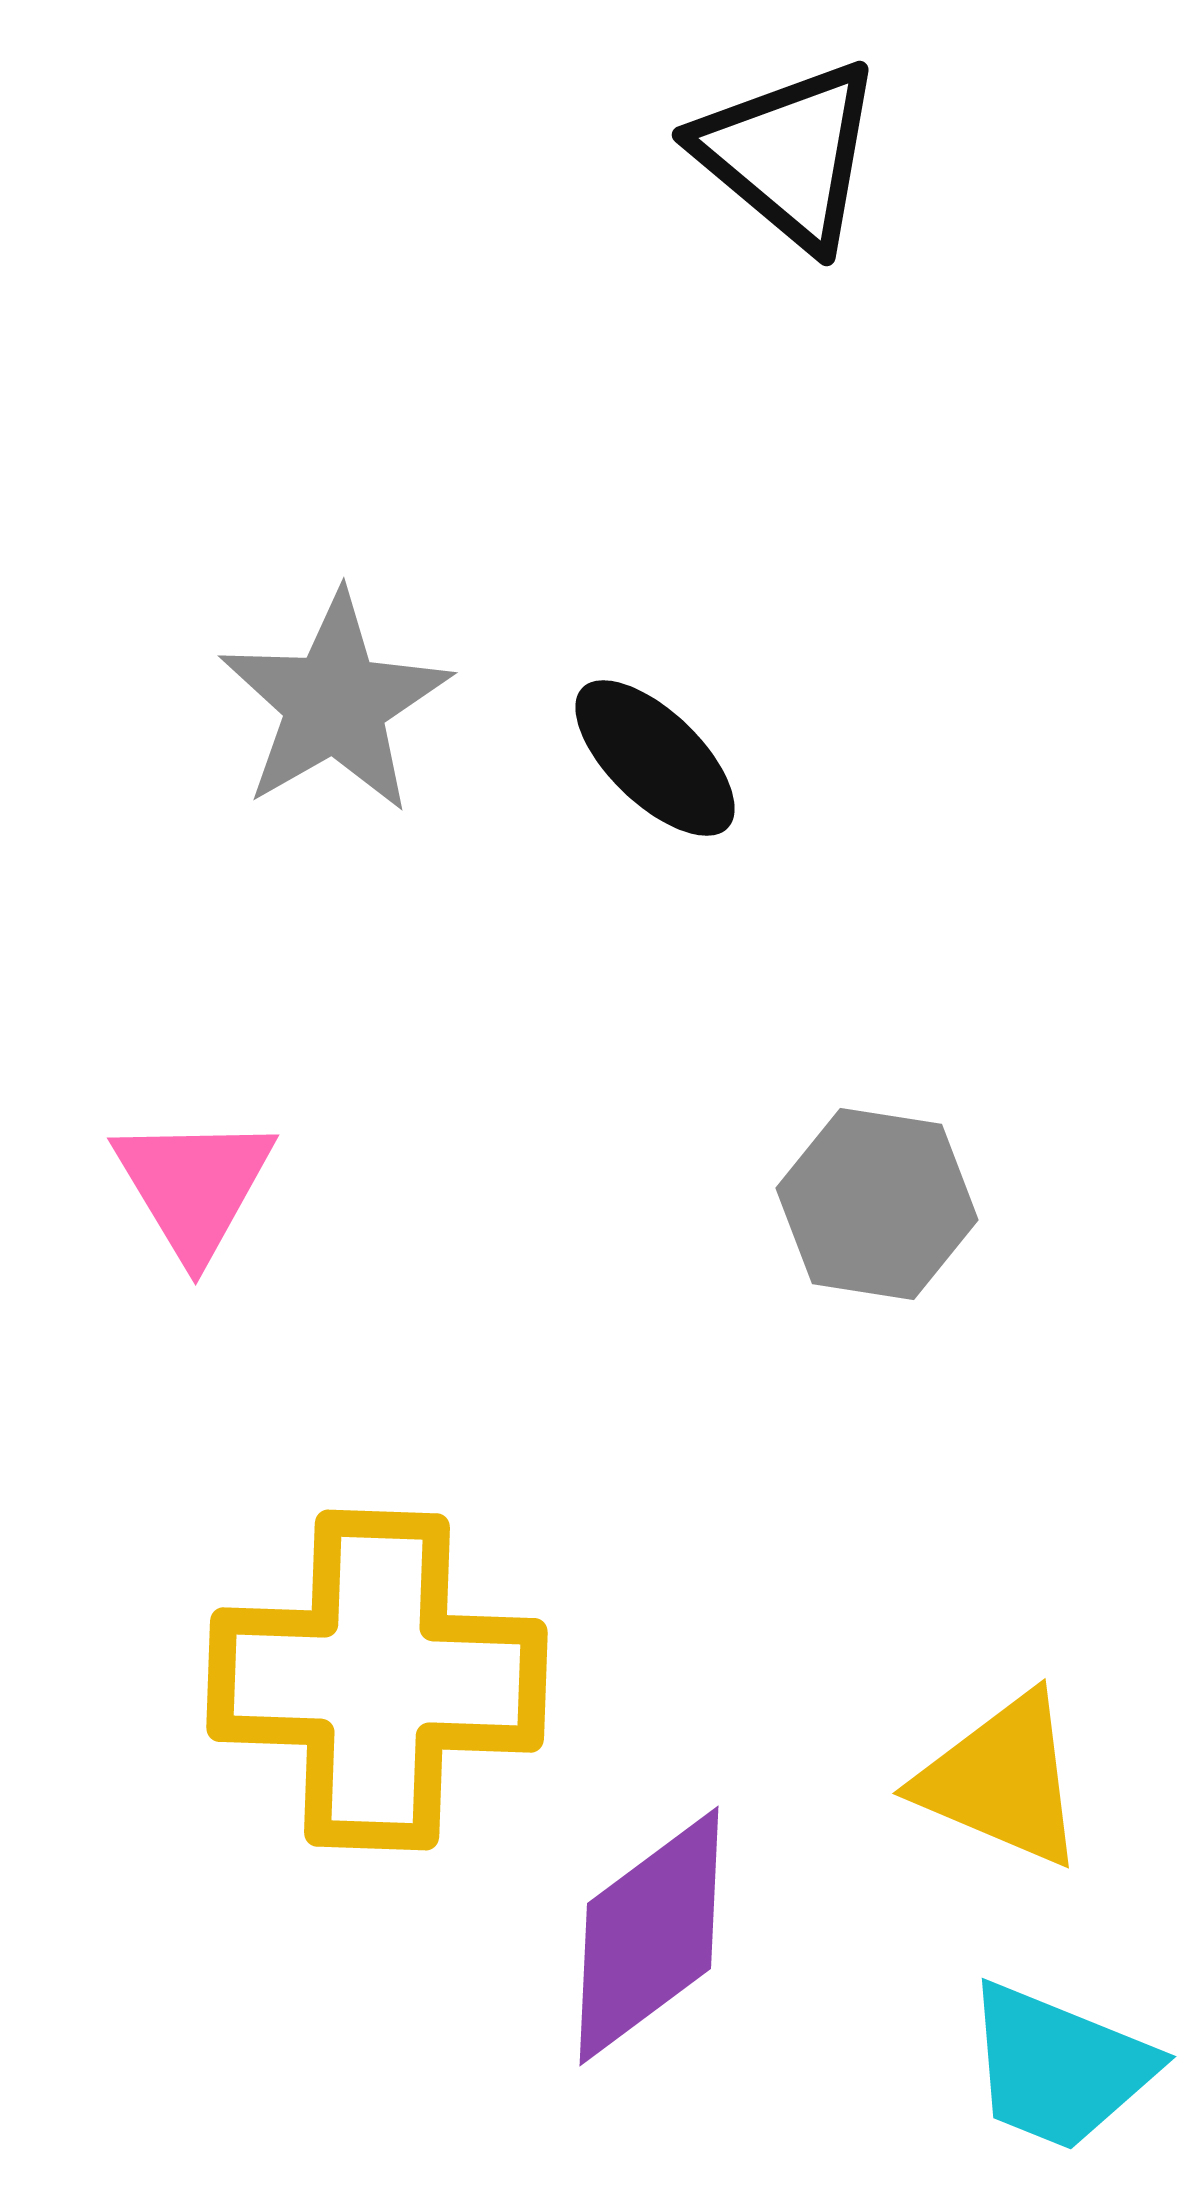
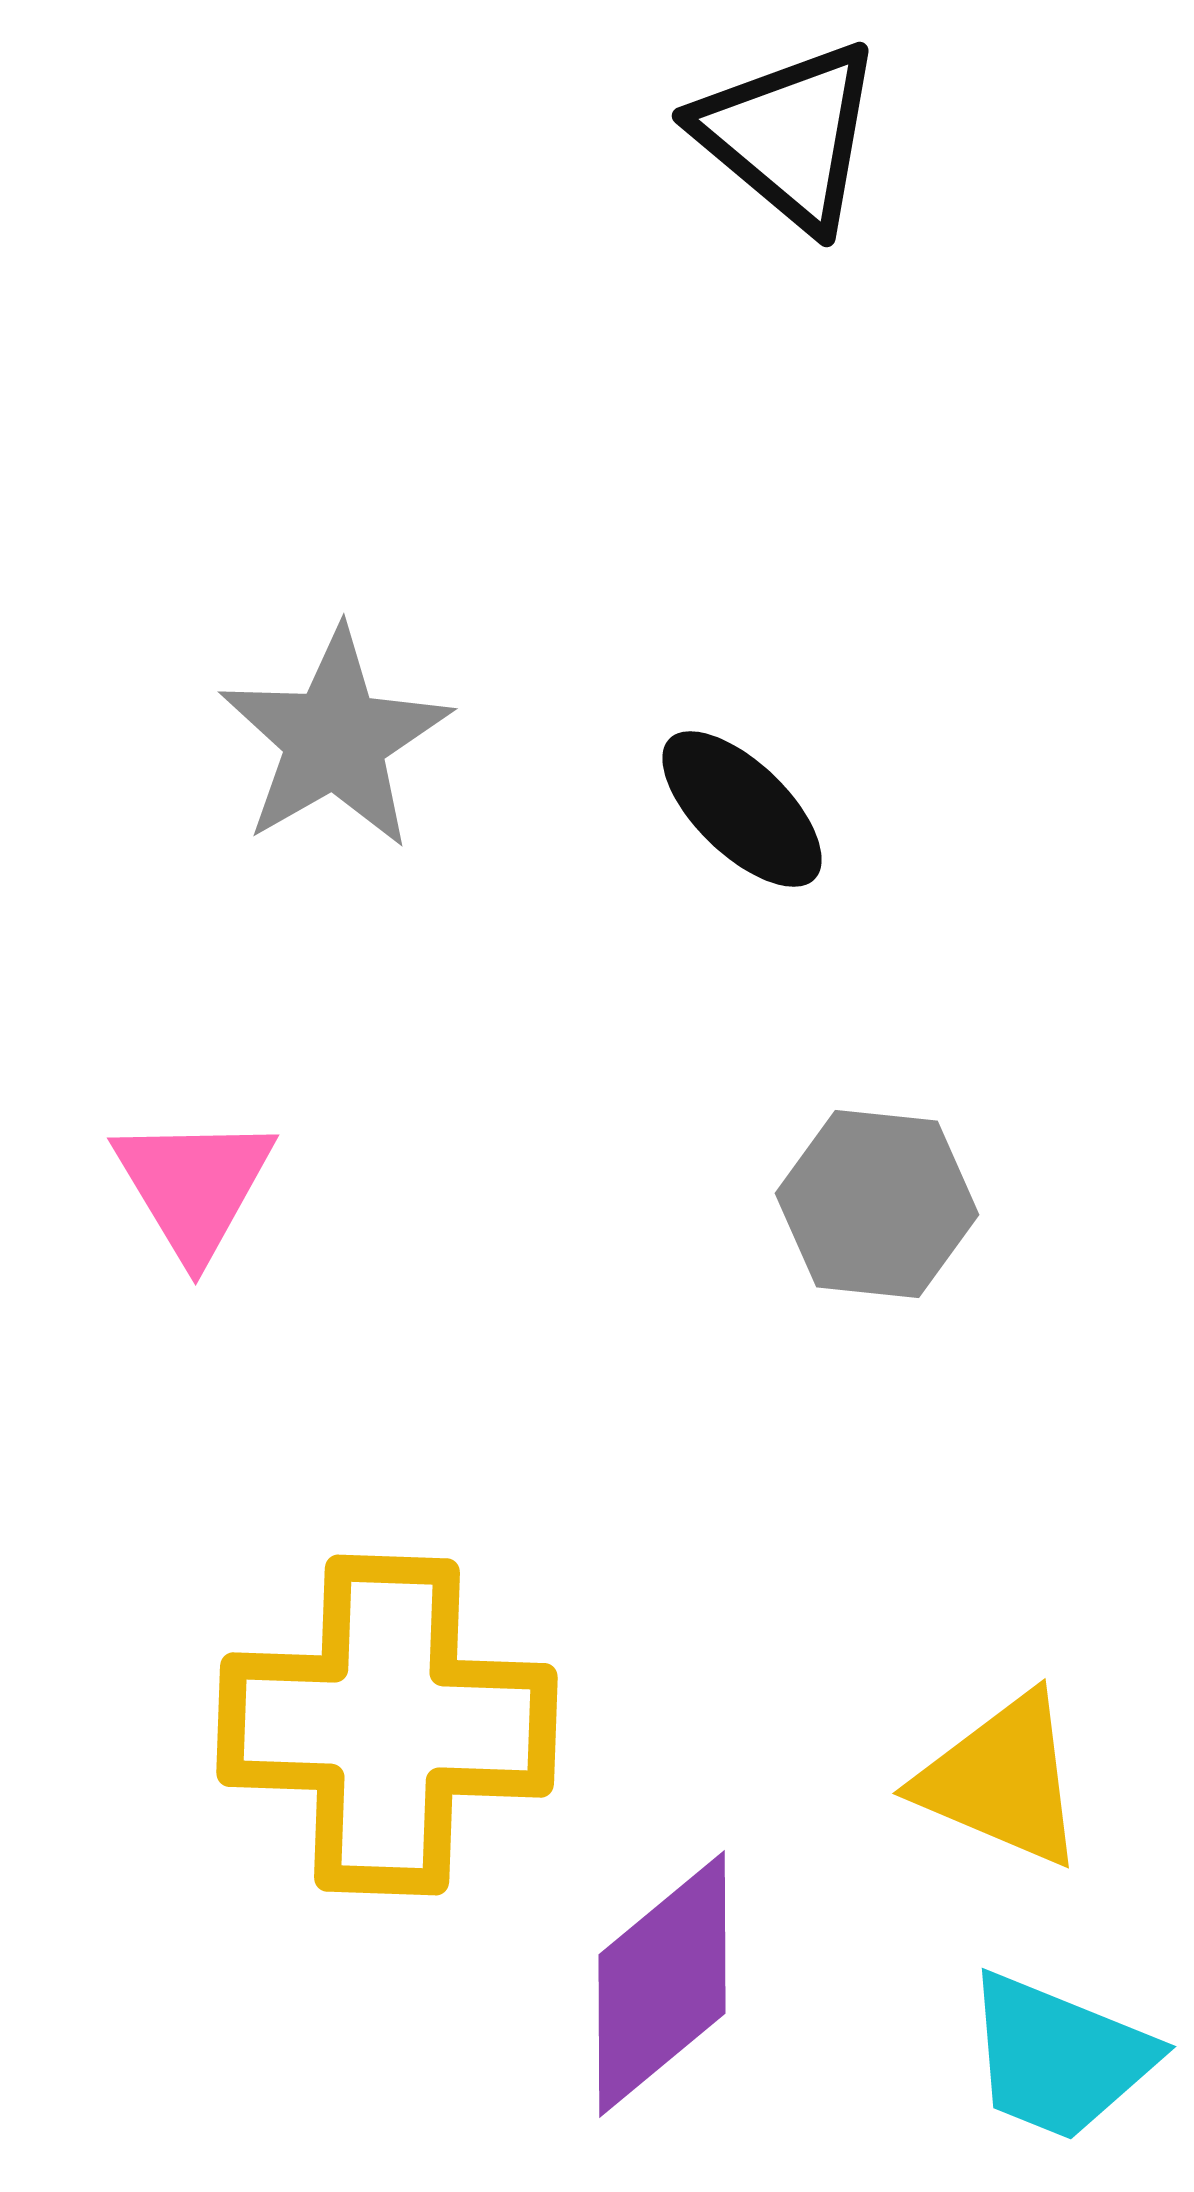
black triangle: moved 19 px up
gray star: moved 36 px down
black ellipse: moved 87 px right, 51 px down
gray hexagon: rotated 3 degrees counterclockwise
yellow cross: moved 10 px right, 45 px down
purple diamond: moved 13 px right, 48 px down; rotated 3 degrees counterclockwise
cyan trapezoid: moved 10 px up
